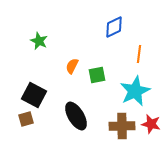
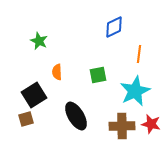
orange semicircle: moved 15 px left, 6 px down; rotated 28 degrees counterclockwise
green square: moved 1 px right
black square: rotated 30 degrees clockwise
